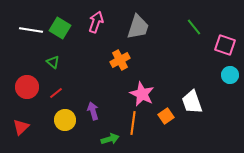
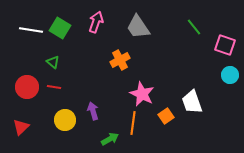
gray trapezoid: rotated 128 degrees clockwise
red line: moved 2 px left, 6 px up; rotated 48 degrees clockwise
green arrow: rotated 12 degrees counterclockwise
